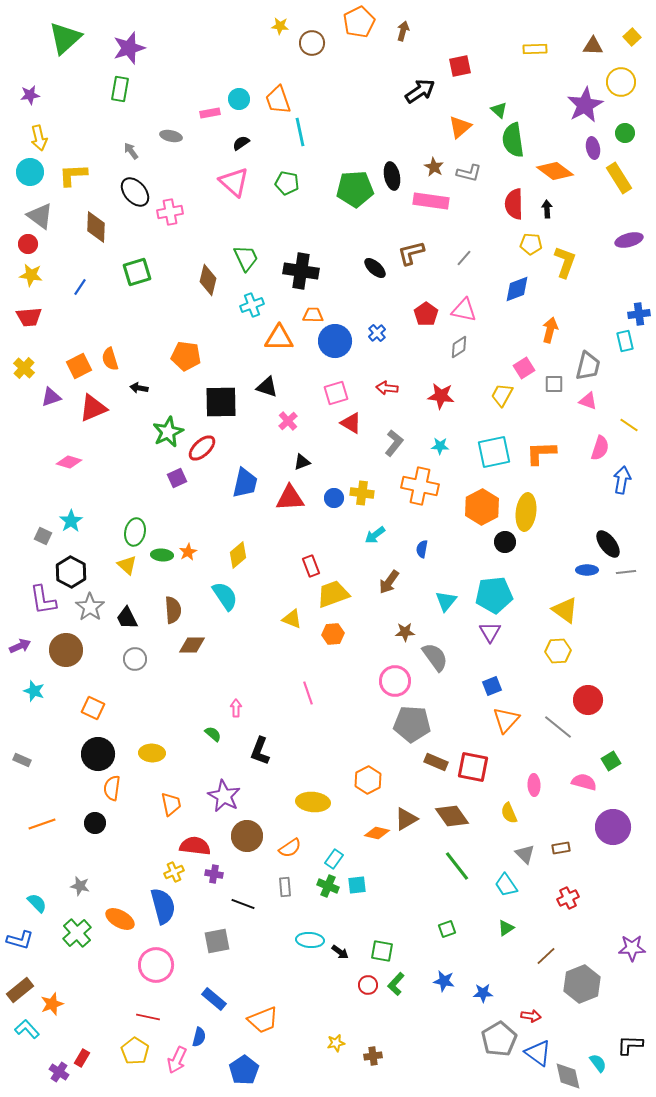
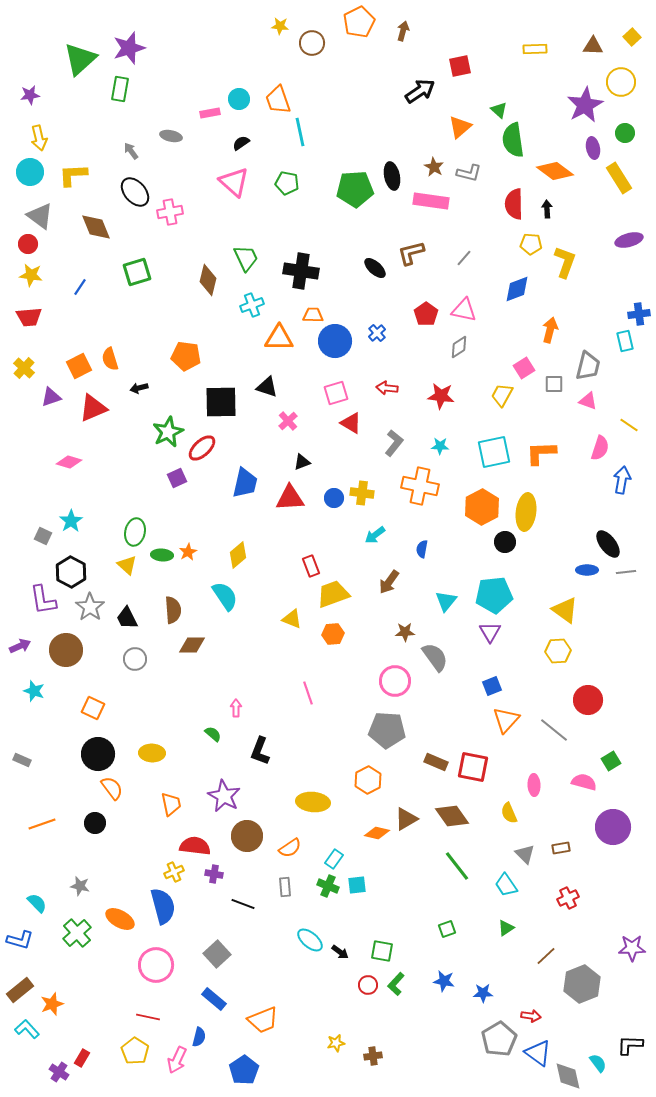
green triangle at (65, 38): moved 15 px right, 21 px down
brown diamond at (96, 227): rotated 24 degrees counterclockwise
black arrow at (139, 388): rotated 24 degrees counterclockwise
gray pentagon at (412, 724): moved 25 px left, 6 px down
gray line at (558, 727): moved 4 px left, 3 px down
orange semicircle at (112, 788): rotated 135 degrees clockwise
cyan ellipse at (310, 940): rotated 36 degrees clockwise
gray square at (217, 941): moved 13 px down; rotated 32 degrees counterclockwise
